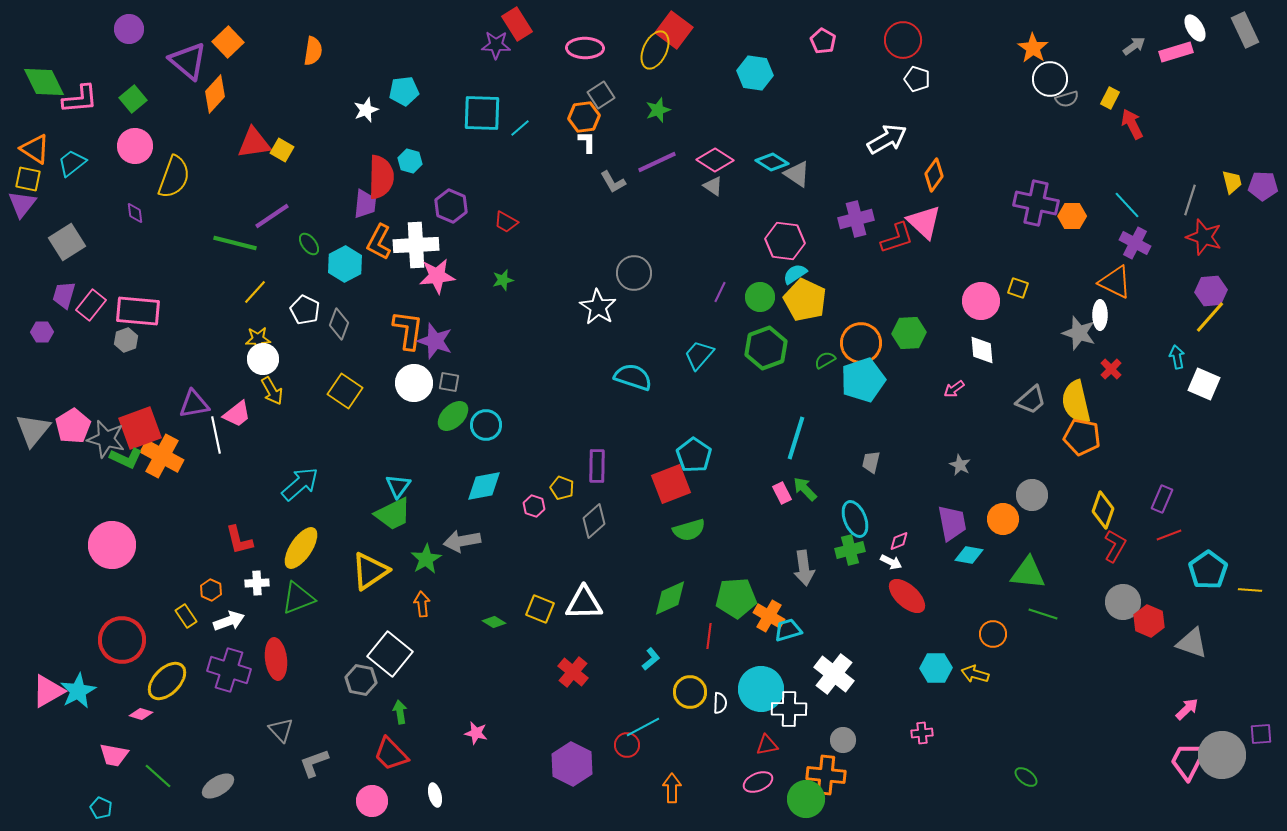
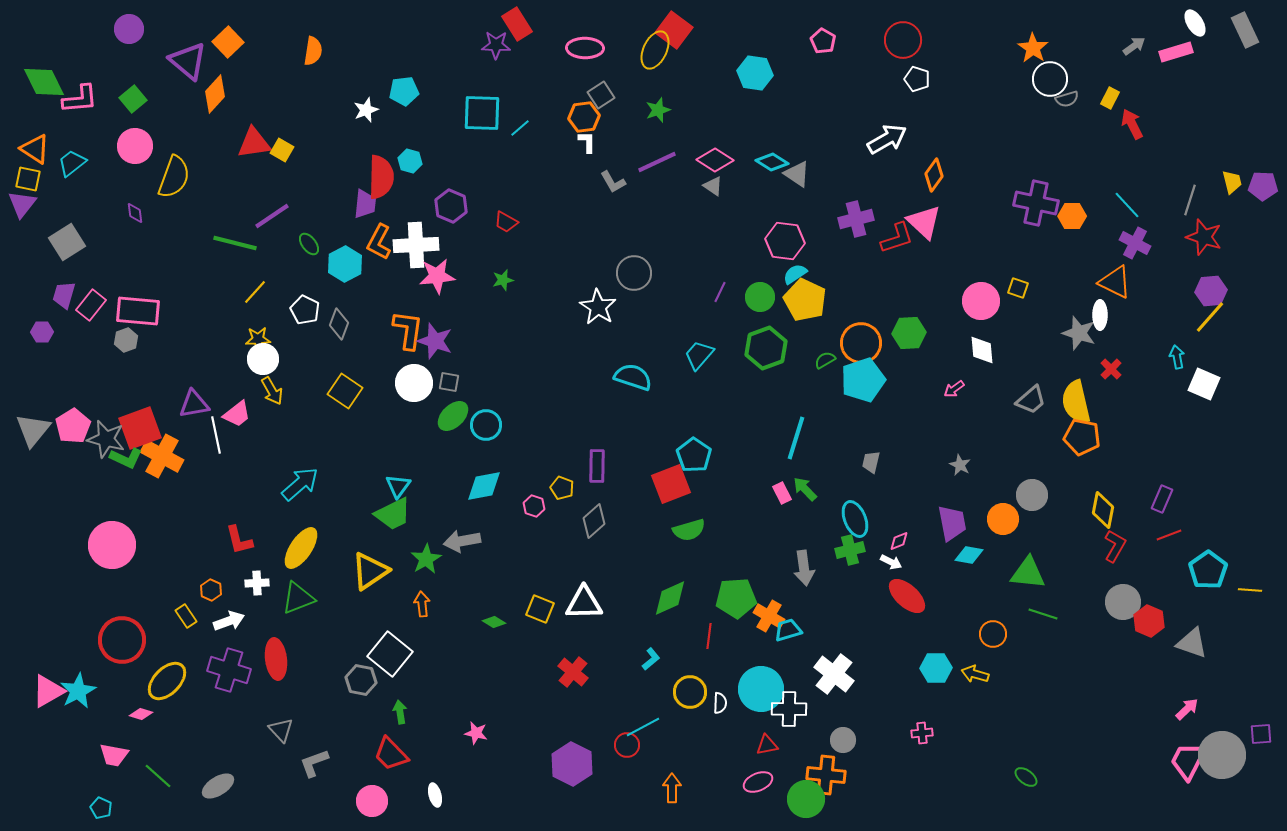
white ellipse at (1195, 28): moved 5 px up
yellow diamond at (1103, 510): rotated 9 degrees counterclockwise
